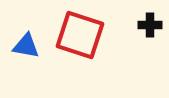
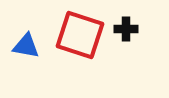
black cross: moved 24 px left, 4 px down
